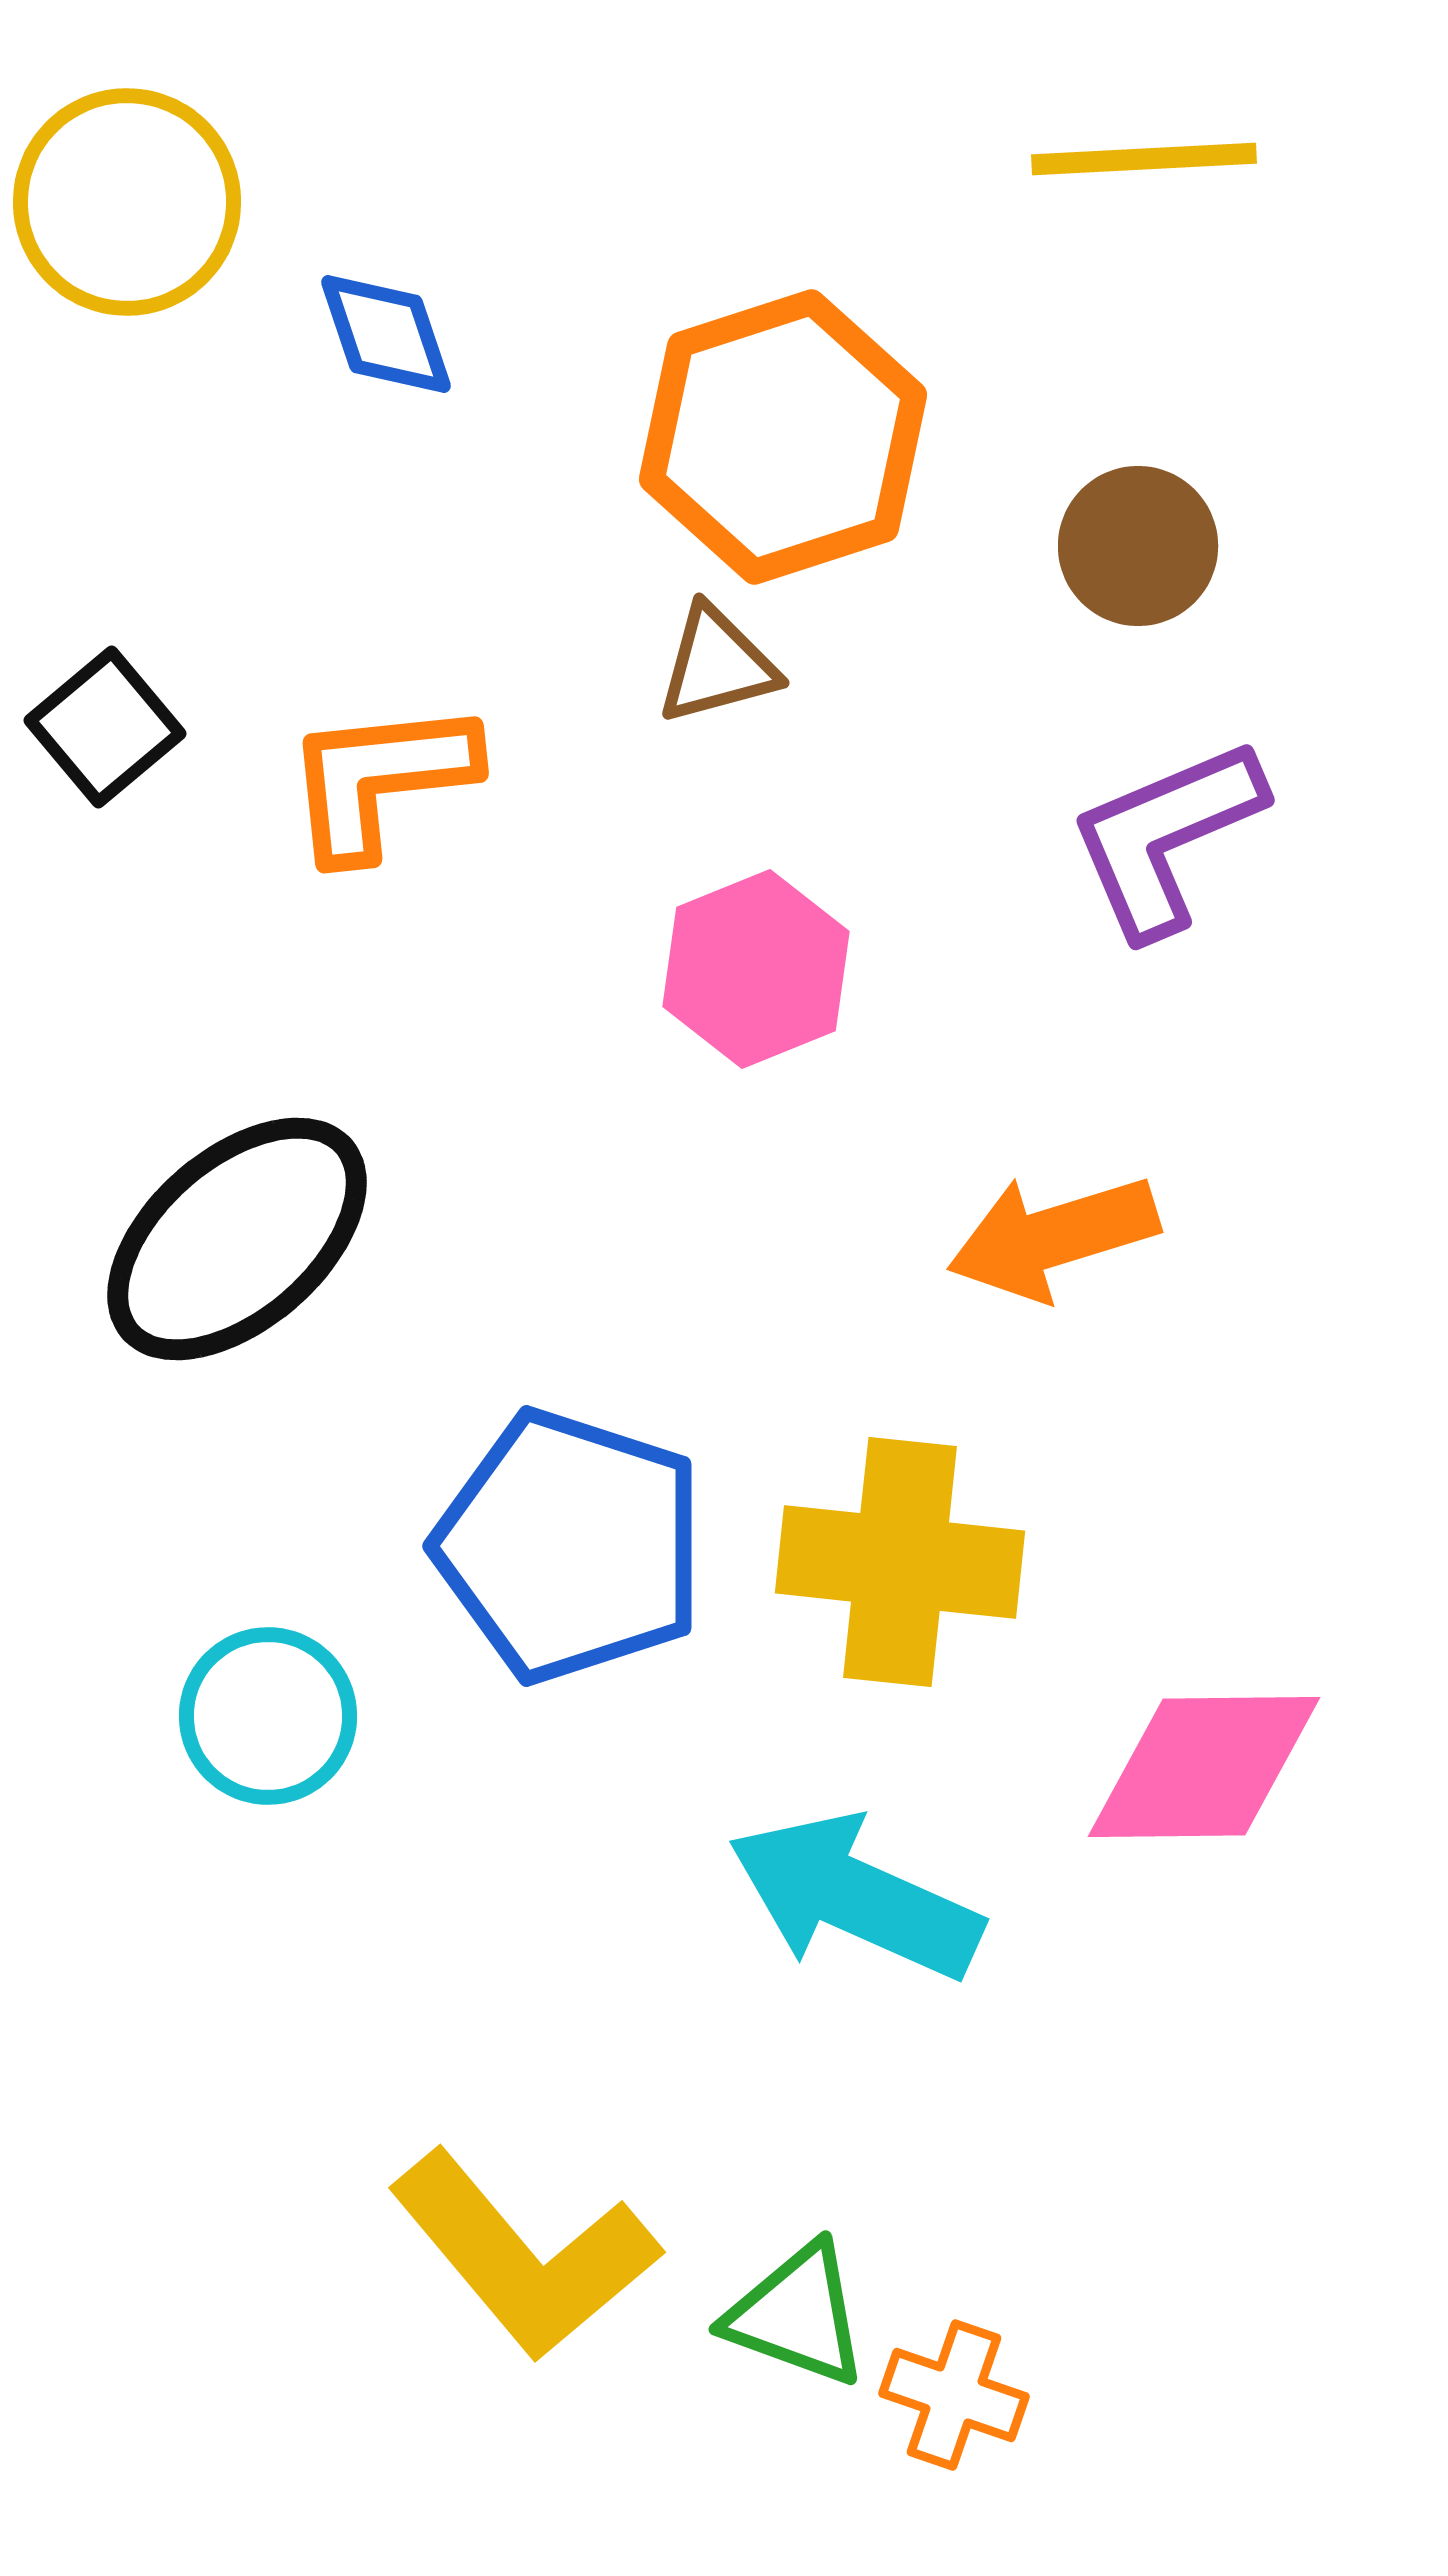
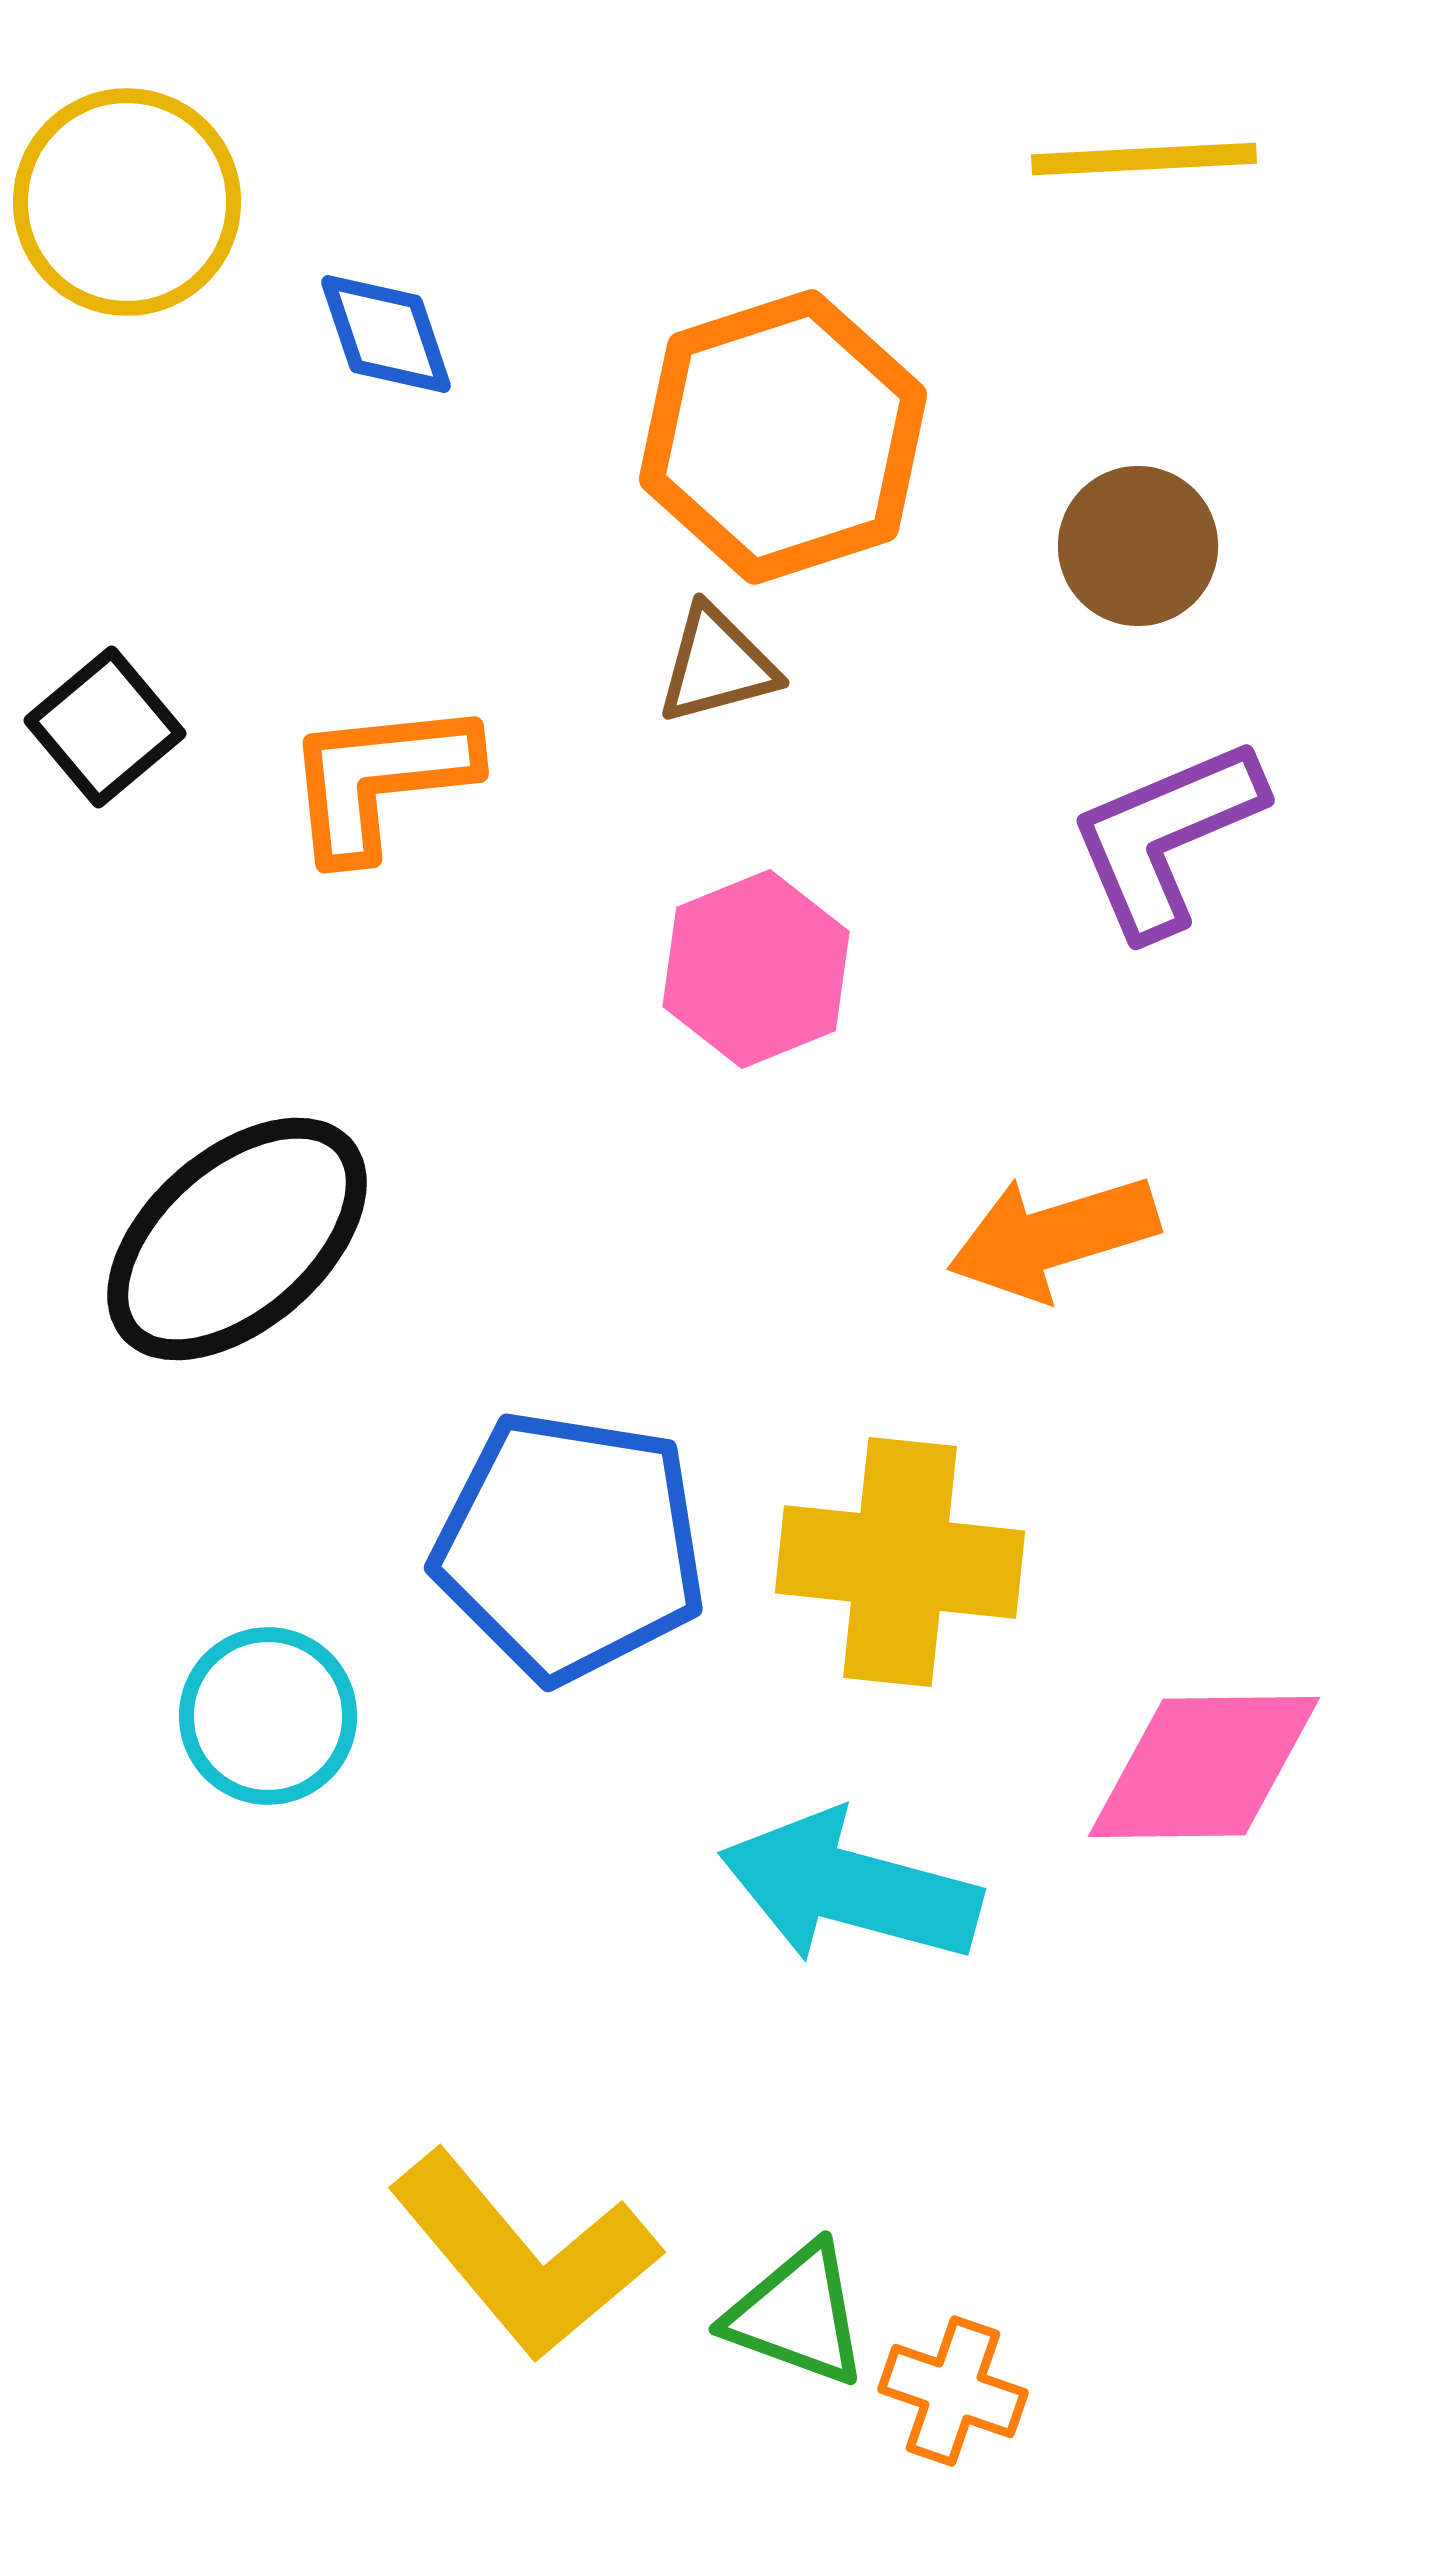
blue pentagon: rotated 9 degrees counterclockwise
cyan arrow: moved 5 px left, 9 px up; rotated 9 degrees counterclockwise
orange cross: moved 1 px left, 4 px up
